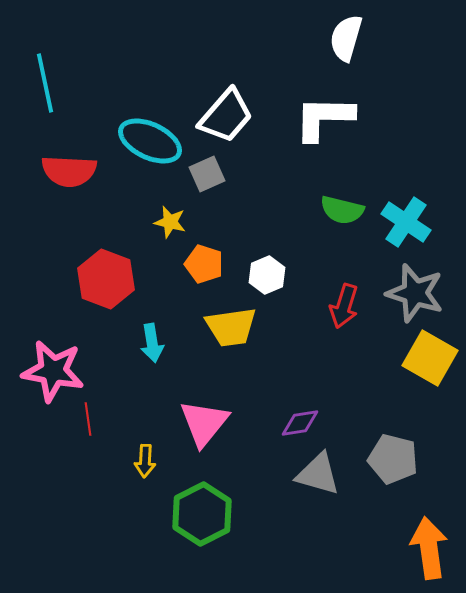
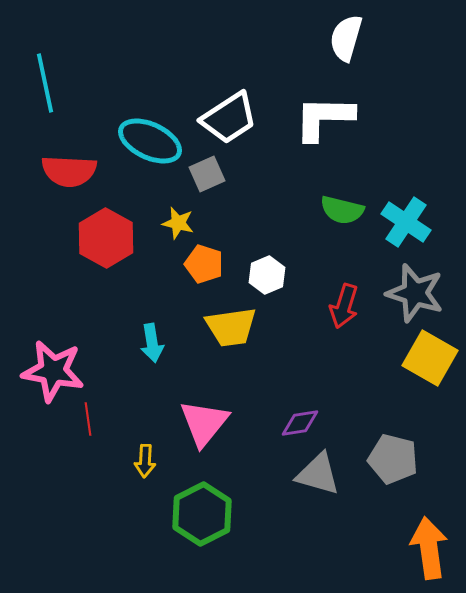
white trapezoid: moved 3 px right, 2 px down; rotated 16 degrees clockwise
yellow star: moved 8 px right, 1 px down
red hexagon: moved 41 px up; rotated 8 degrees clockwise
